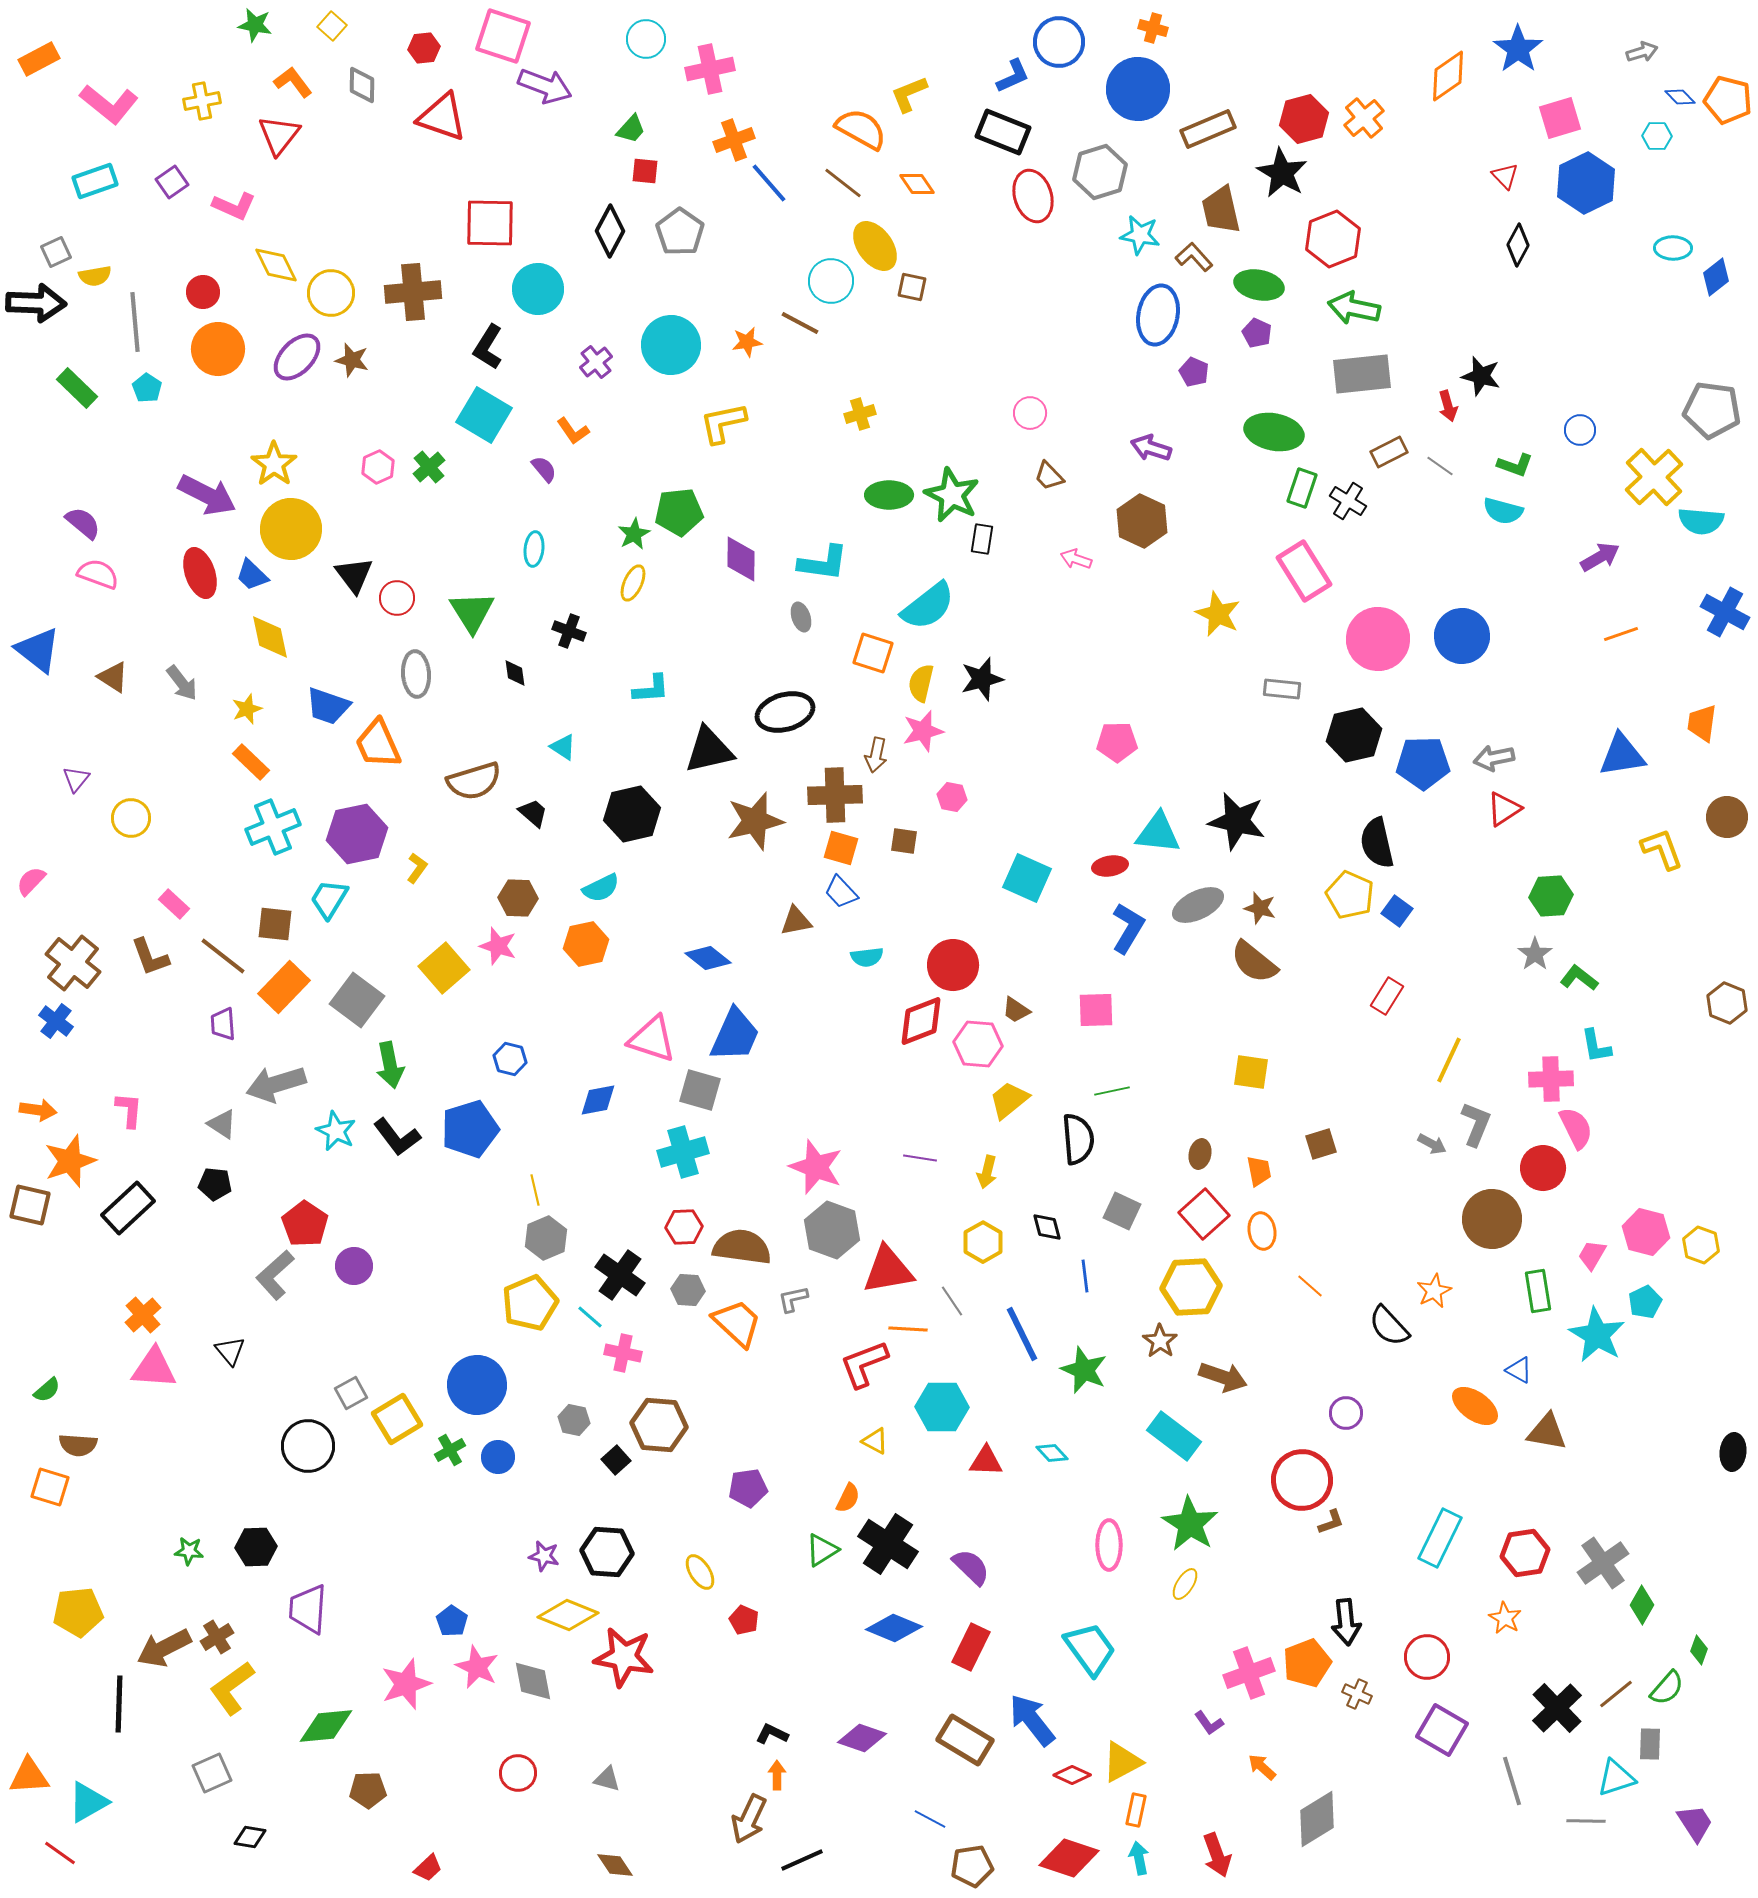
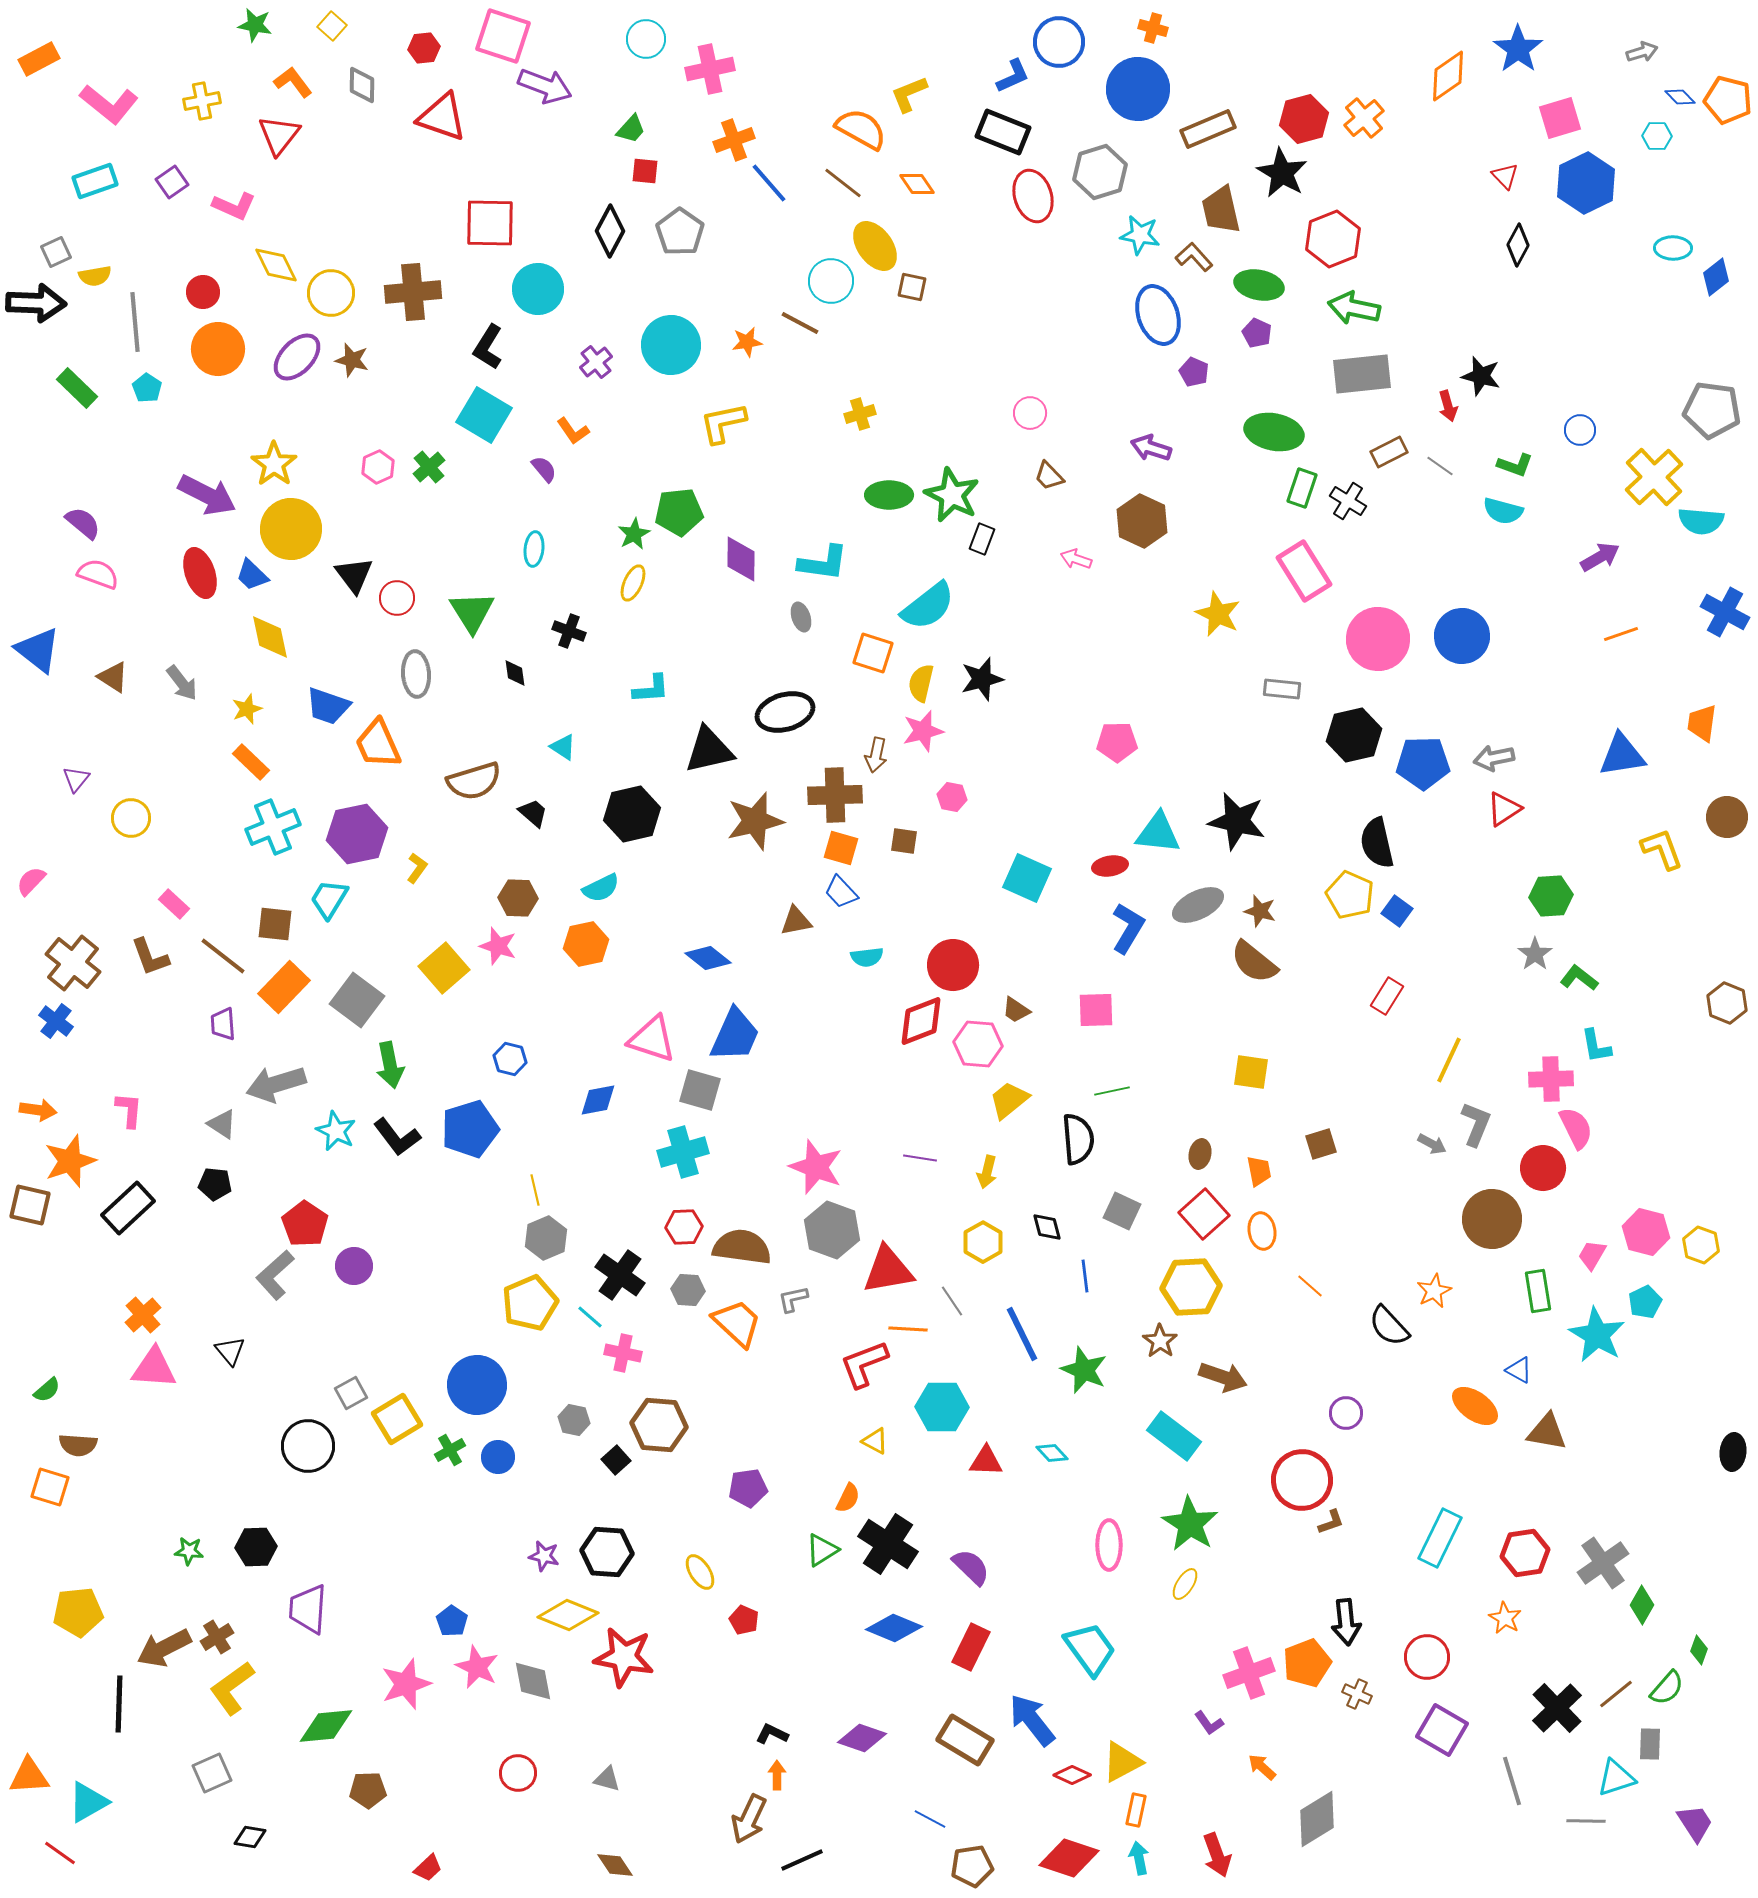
blue ellipse at (1158, 315): rotated 30 degrees counterclockwise
black rectangle at (982, 539): rotated 12 degrees clockwise
brown star at (1260, 908): moved 3 px down
